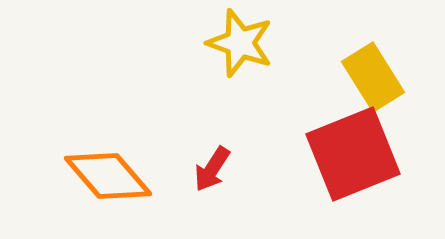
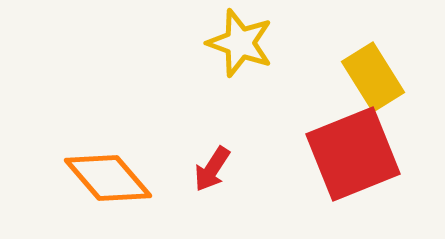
orange diamond: moved 2 px down
